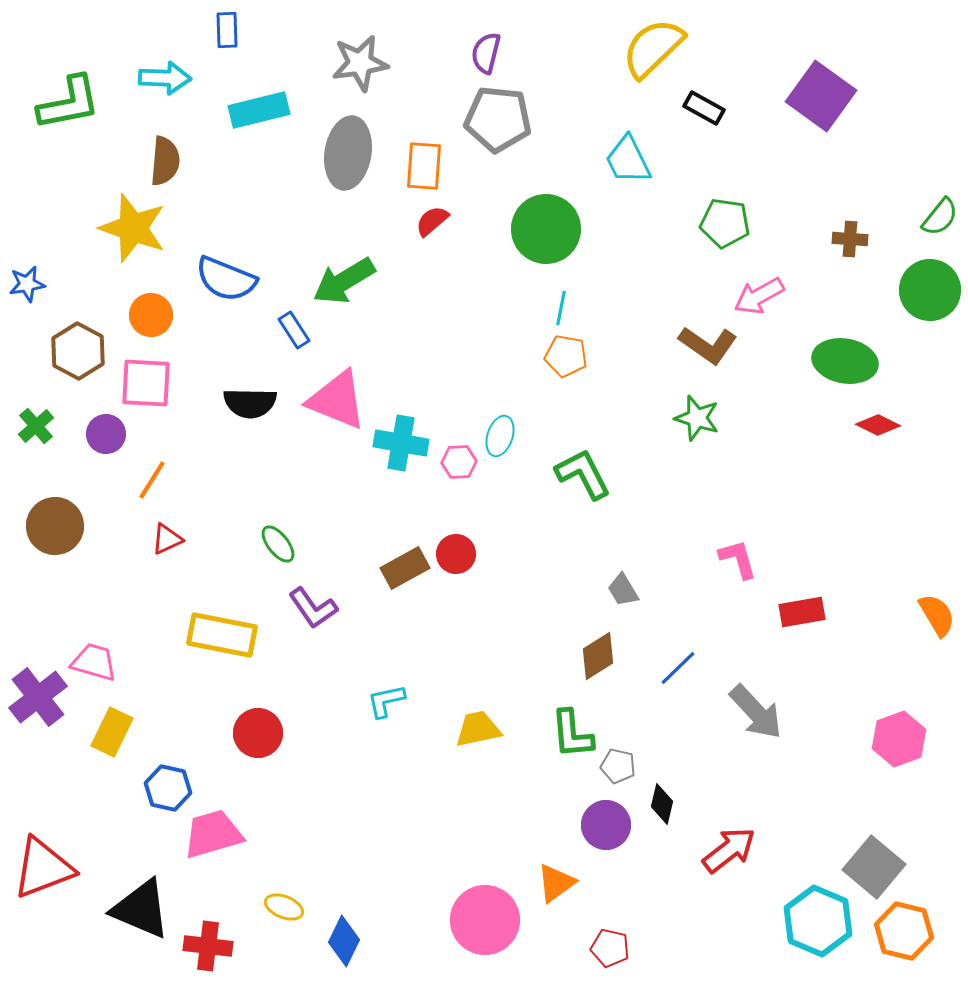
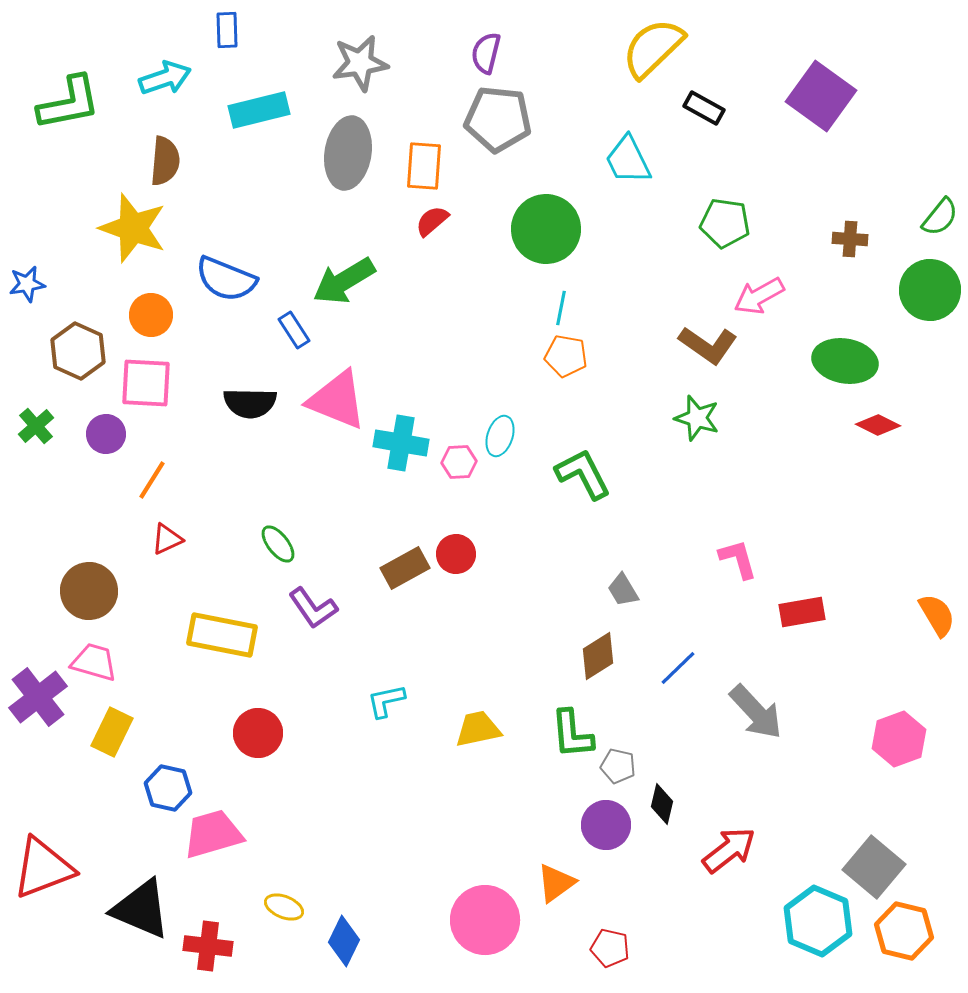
cyan arrow at (165, 78): rotated 21 degrees counterclockwise
brown hexagon at (78, 351): rotated 4 degrees counterclockwise
brown circle at (55, 526): moved 34 px right, 65 px down
